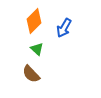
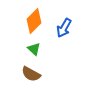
green triangle: moved 3 px left
brown semicircle: rotated 18 degrees counterclockwise
